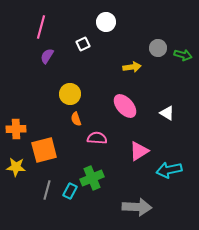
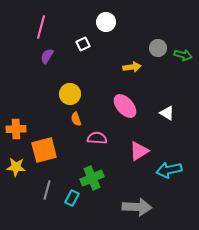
cyan rectangle: moved 2 px right, 7 px down
